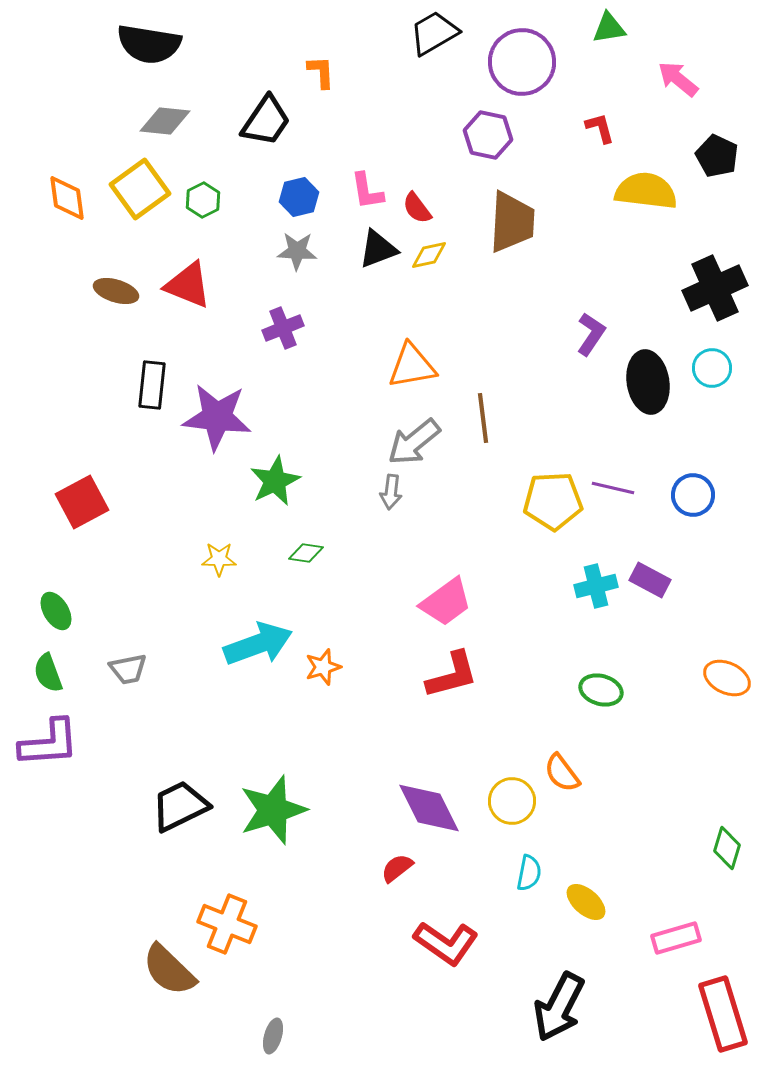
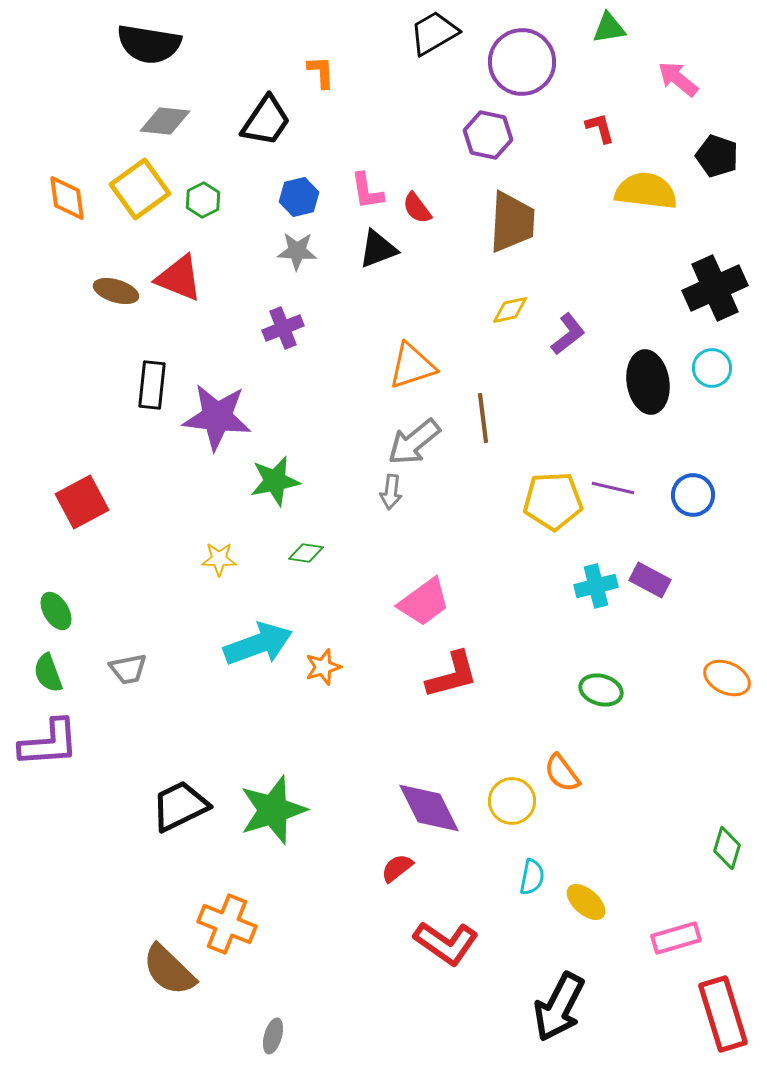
black pentagon at (717, 156): rotated 6 degrees counterclockwise
yellow diamond at (429, 255): moved 81 px right, 55 px down
red triangle at (188, 285): moved 9 px left, 7 px up
purple L-shape at (591, 334): moved 23 px left; rotated 18 degrees clockwise
orange triangle at (412, 366): rotated 8 degrees counterclockwise
green star at (275, 481): rotated 15 degrees clockwise
pink trapezoid at (446, 602): moved 22 px left
cyan semicircle at (529, 873): moved 3 px right, 4 px down
